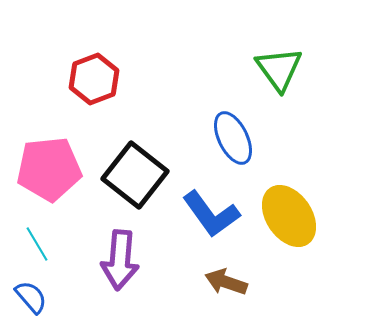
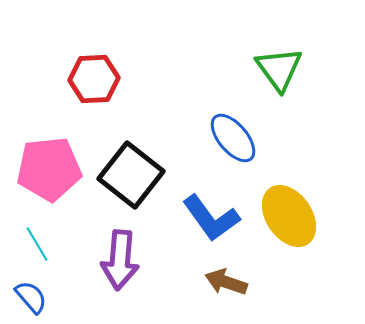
red hexagon: rotated 18 degrees clockwise
blue ellipse: rotated 14 degrees counterclockwise
black square: moved 4 px left
blue L-shape: moved 4 px down
